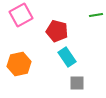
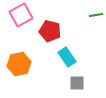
red pentagon: moved 7 px left
